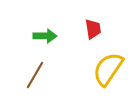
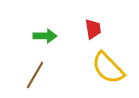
yellow semicircle: moved 1 px up; rotated 78 degrees counterclockwise
